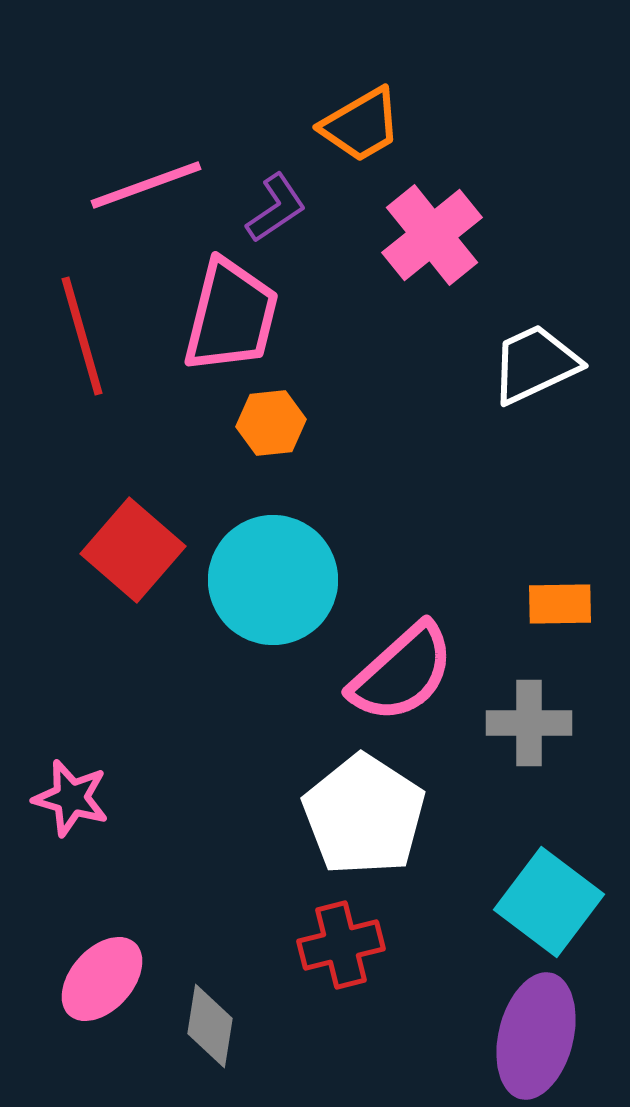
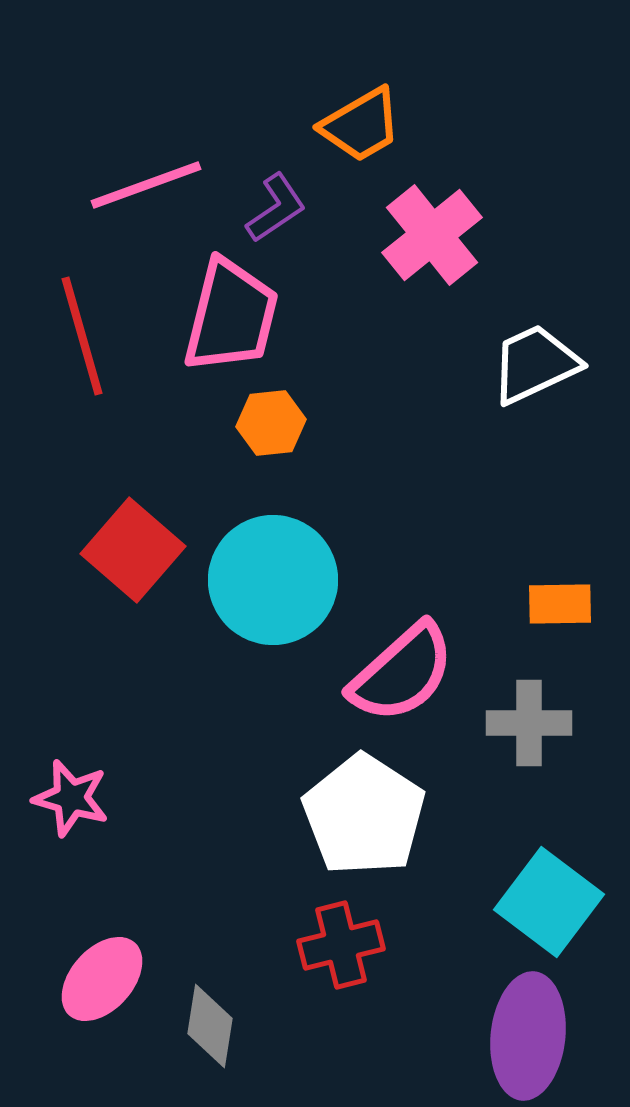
purple ellipse: moved 8 px left; rotated 8 degrees counterclockwise
